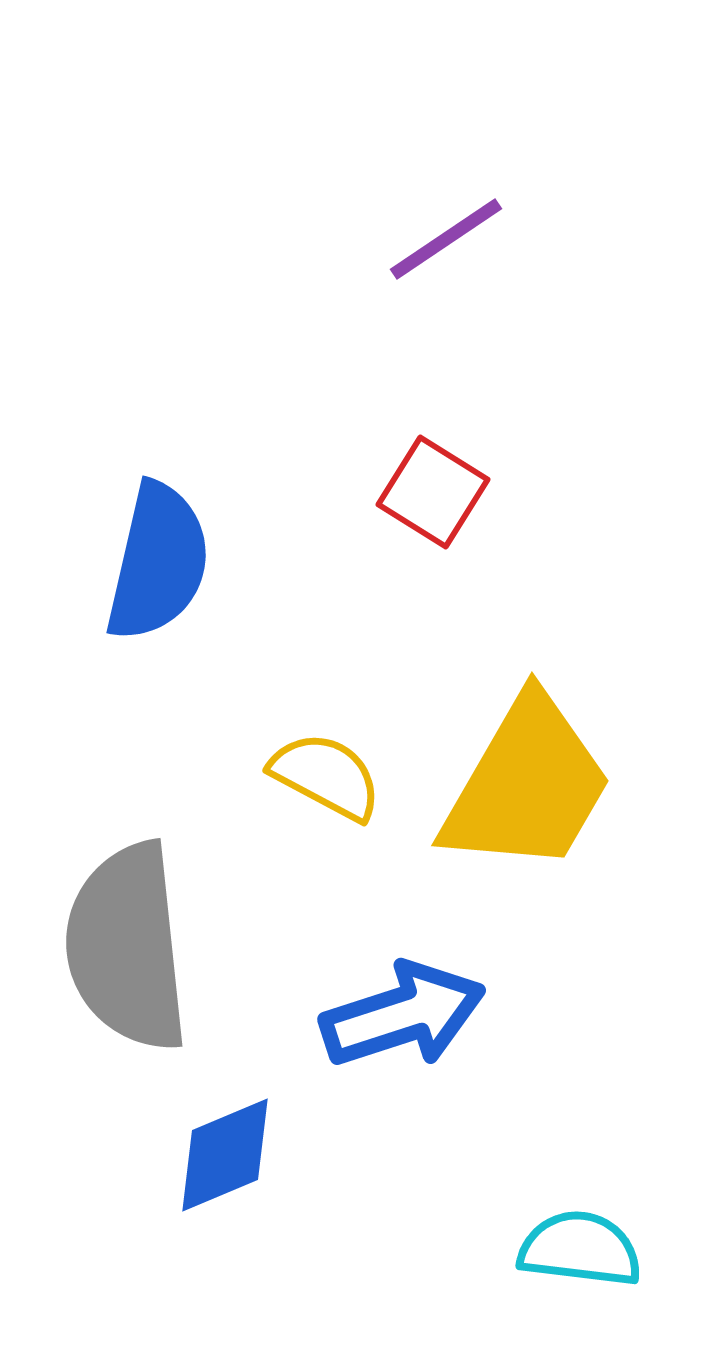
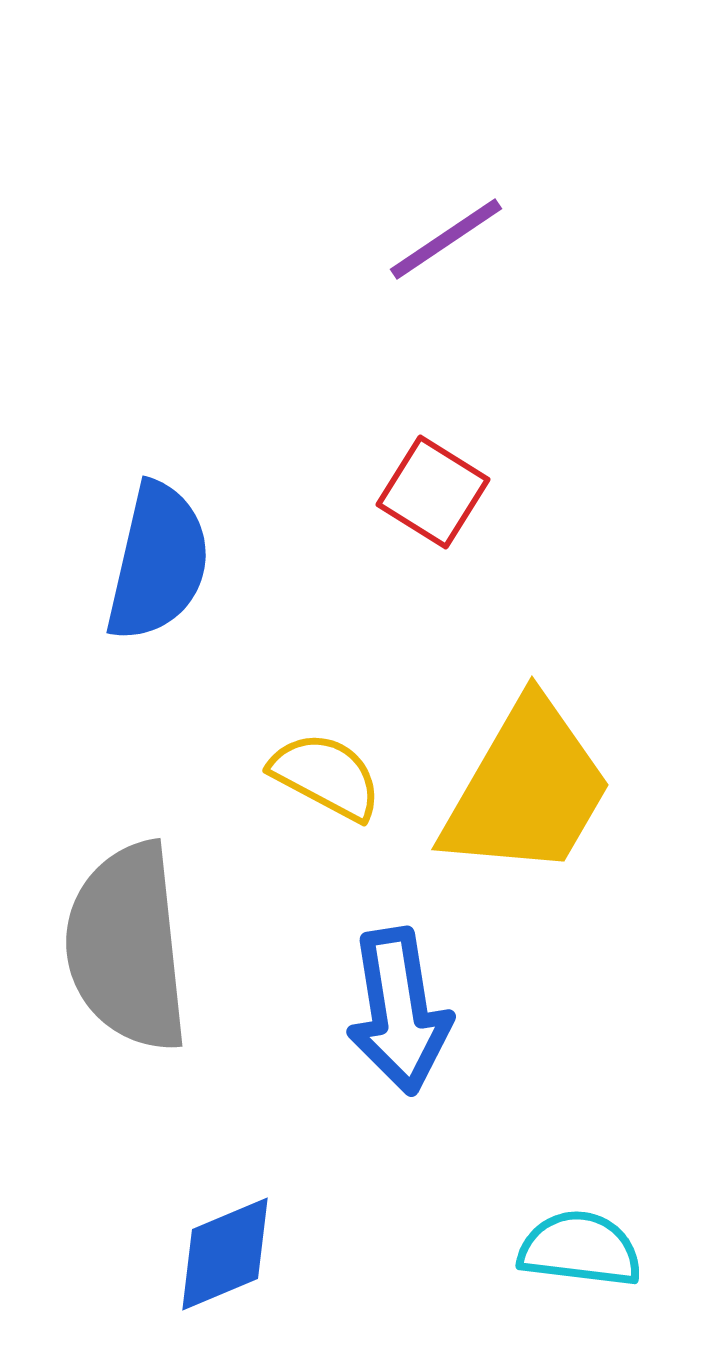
yellow trapezoid: moved 4 px down
blue arrow: moved 4 px left, 4 px up; rotated 99 degrees clockwise
blue diamond: moved 99 px down
